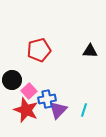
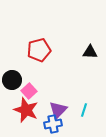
black triangle: moved 1 px down
blue cross: moved 6 px right, 25 px down
